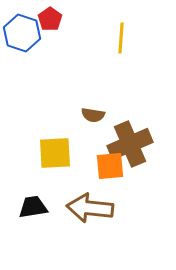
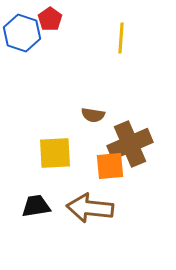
black trapezoid: moved 3 px right, 1 px up
